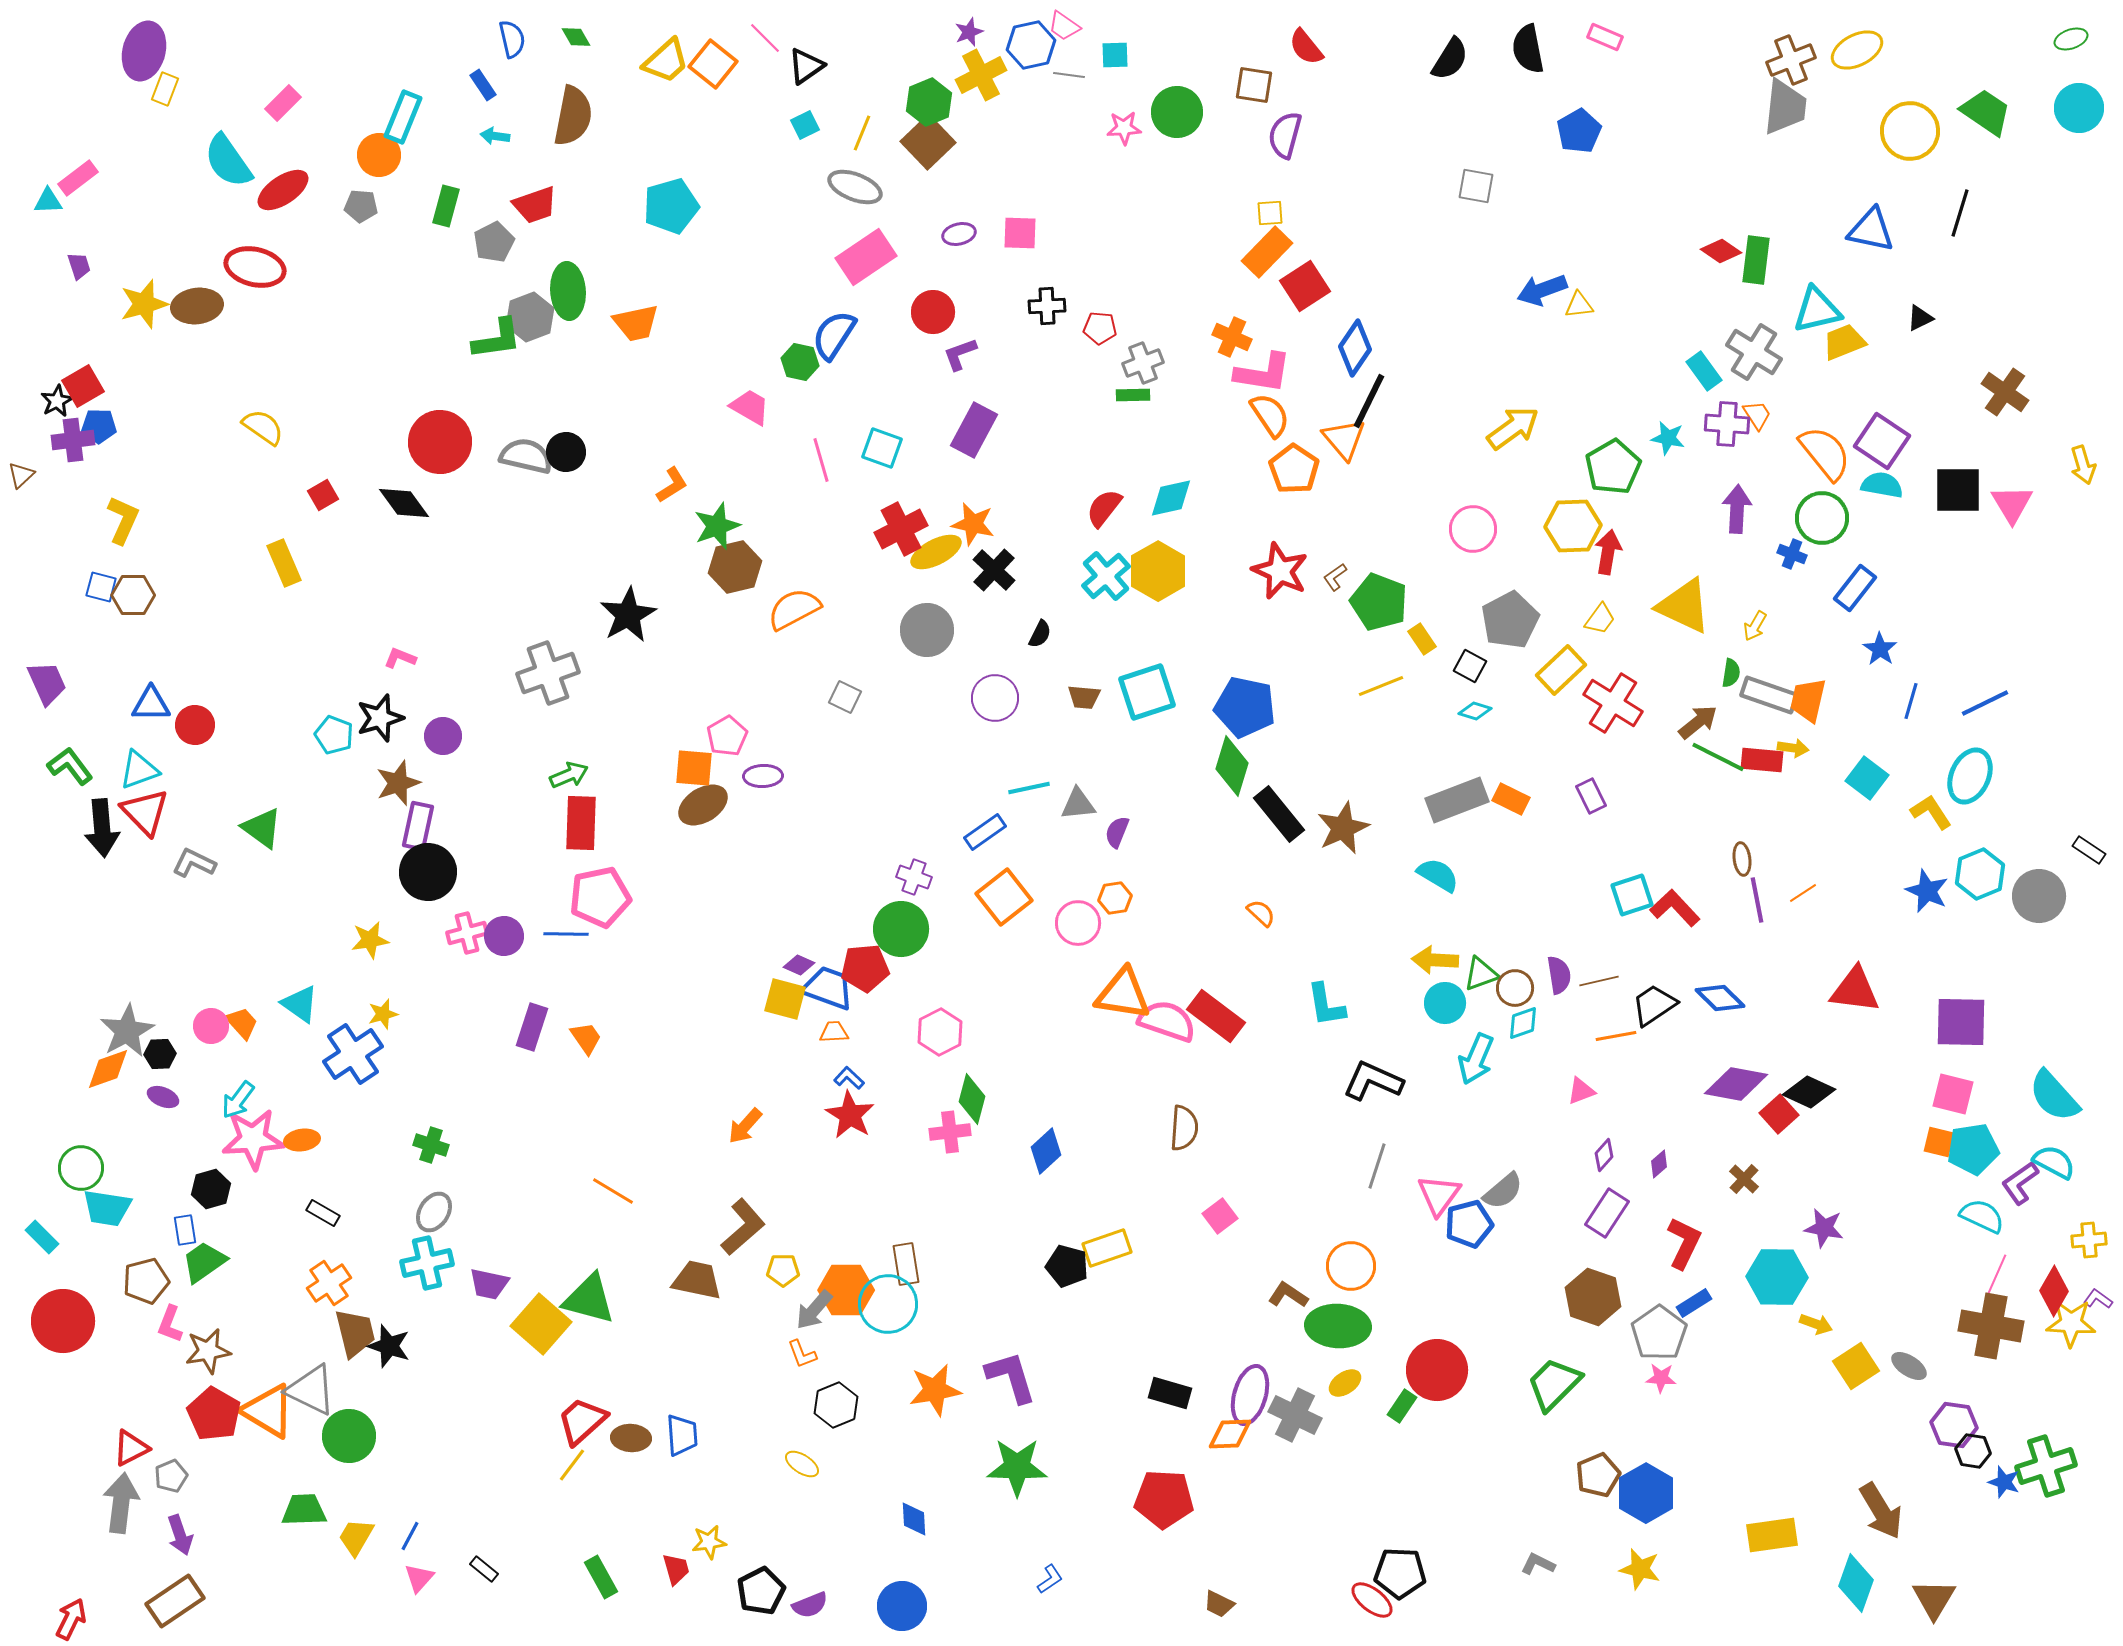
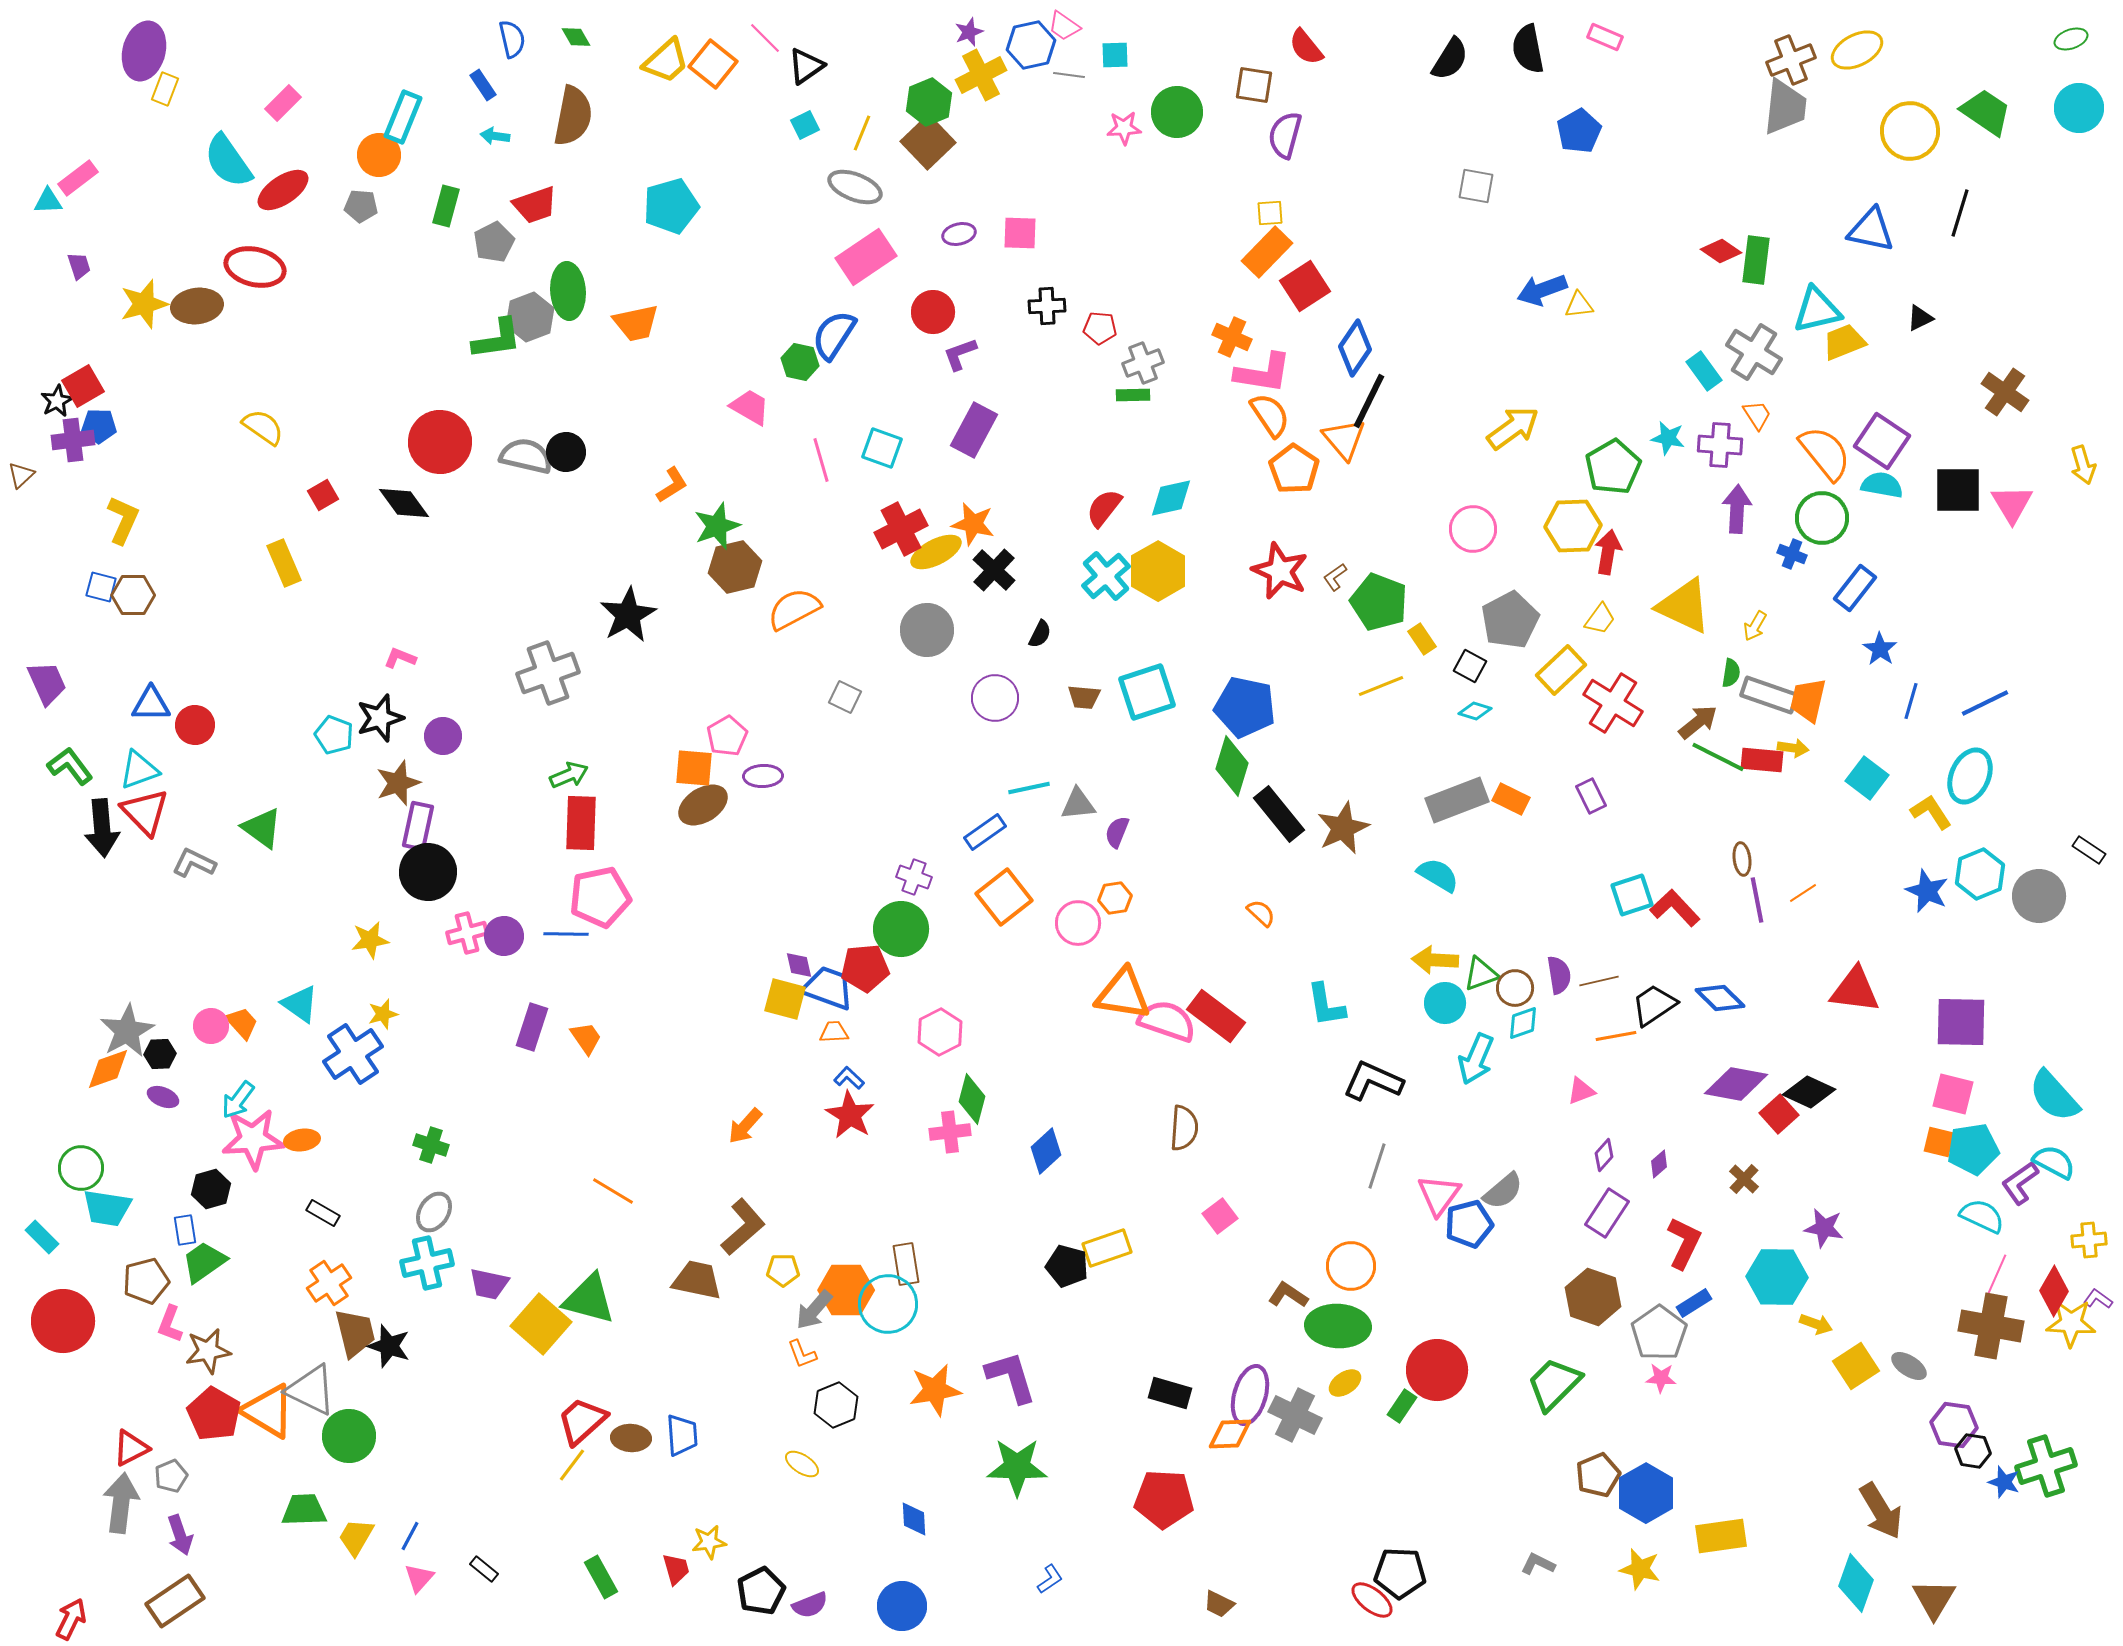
purple cross at (1727, 424): moved 7 px left, 21 px down
purple diamond at (799, 965): rotated 52 degrees clockwise
yellow rectangle at (1772, 1535): moved 51 px left, 1 px down
